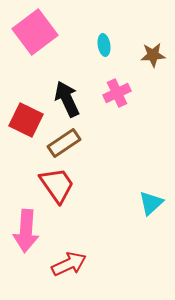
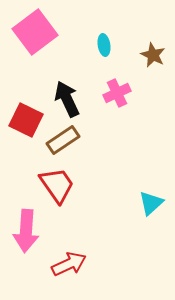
brown star: rotated 30 degrees clockwise
brown rectangle: moved 1 px left, 3 px up
